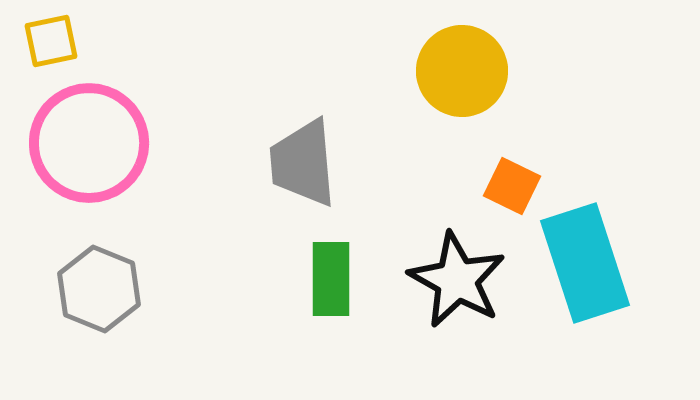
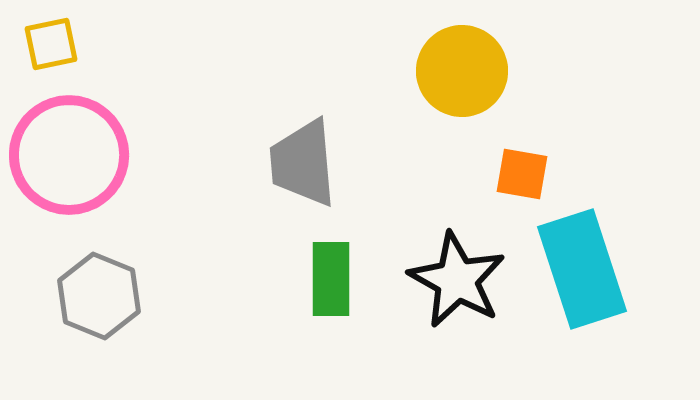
yellow square: moved 3 px down
pink circle: moved 20 px left, 12 px down
orange square: moved 10 px right, 12 px up; rotated 16 degrees counterclockwise
cyan rectangle: moved 3 px left, 6 px down
gray hexagon: moved 7 px down
